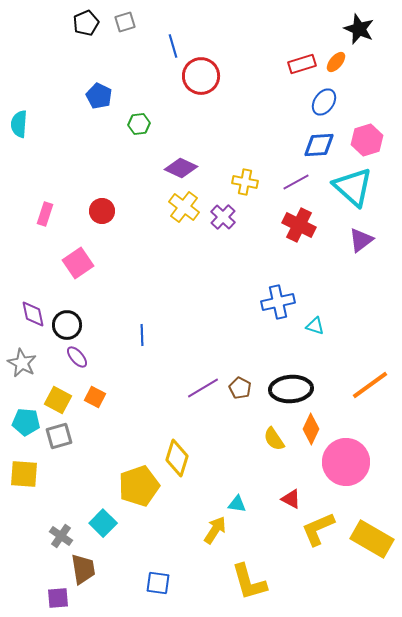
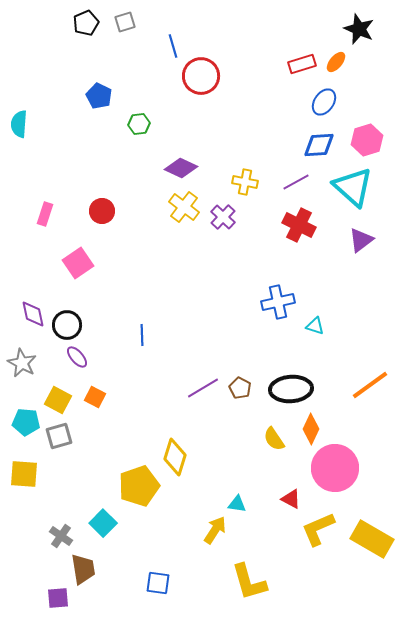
yellow diamond at (177, 458): moved 2 px left, 1 px up
pink circle at (346, 462): moved 11 px left, 6 px down
